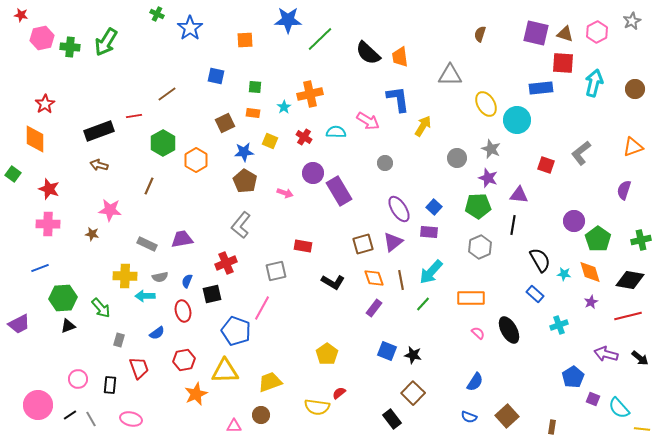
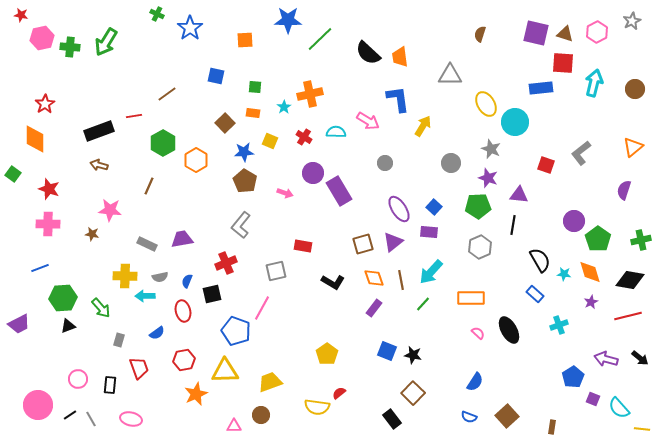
cyan circle at (517, 120): moved 2 px left, 2 px down
brown square at (225, 123): rotated 18 degrees counterclockwise
orange triangle at (633, 147): rotated 20 degrees counterclockwise
gray circle at (457, 158): moved 6 px left, 5 px down
purple arrow at (606, 354): moved 5 px down
